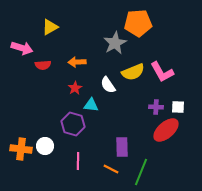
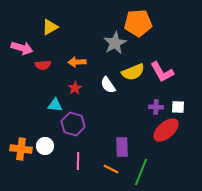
cyan triangle: moved 36 px left
